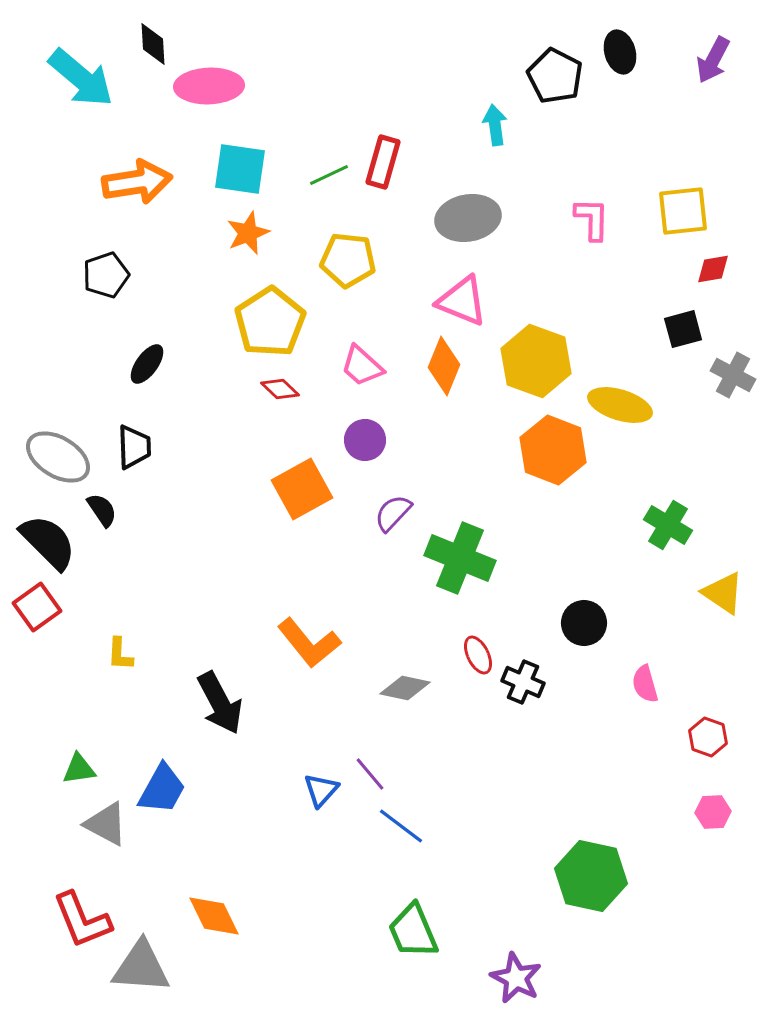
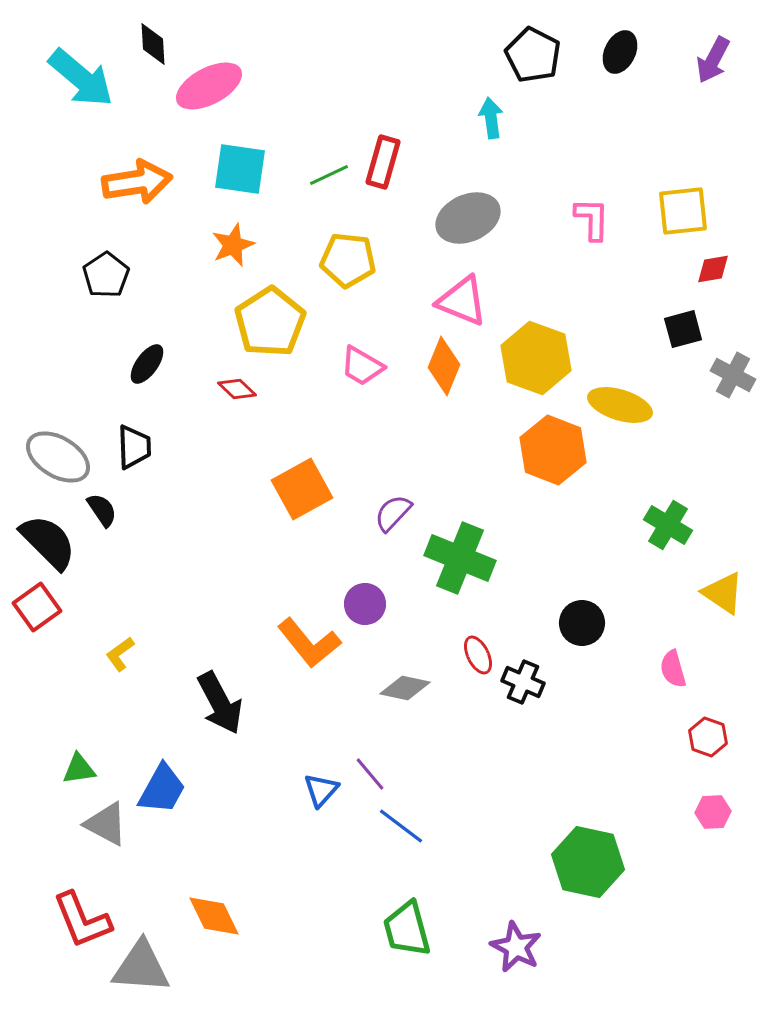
black ellipse at (620, 52): rotated 42 degrees clockwise
black pentagon at (555, 76): moved 22 px left, 21 px up
pink ellipse at (209, 86): rotated 26 degrees counterclockwise
cyan arrow at (495, 125): moved 4 px left, 7 px up
gray ellipse at (468, 218): rotated 14 degrees counterclockwise
orange star at (248, 233): moved 15 px left, 12 px down
black pentagon at (106, 275): rotated 15 degrees counterclockwise
yellow hexagon at (536, 361): moved 3 px up
pink trapezoid at (362, 366): rotated 12 degrees counterclockwise
red diamond at (280, 389): moved 43 px left
purple circle at (365, 440): moved 164 px down
black circle at (584, 623): moved 2 px left
yellow L-shape at (120, 654): rotated 51 degrees clockwise
pink semicircle at (645, 684): moved 28 px right, 15 px up
green hexagon at (591, 876): moved 3 px left, 14 px up
green trapezoid at (413, 931): moved 6 px left, 2 px up; rotated 8 degrees clockwise
purple star at (516, 978): moved 31 px up
